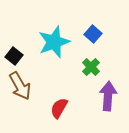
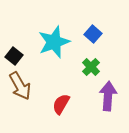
red semicircle: moved 2 px right, 4 px up
